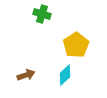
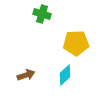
yellow pentagon: moved 2 px up; rotated 30 degrees clockwise
